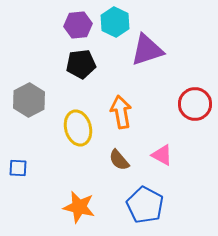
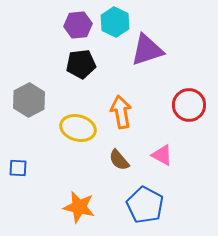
red circle: moved 6 px left, 1 px down
yellow ellipse: rotated 60 degrees counterclockwise
